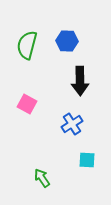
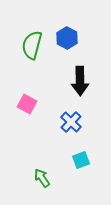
blue hexagon: moved 3 px up; rotated 25 degrees clockwise
green semicircle: moved 5 px right
blue cross: moved 1 px left, 2 px up; rotated 15 degrees counterclockwise
cyan square: moved 6 px left; rotated 24 degrees counterclockwise
